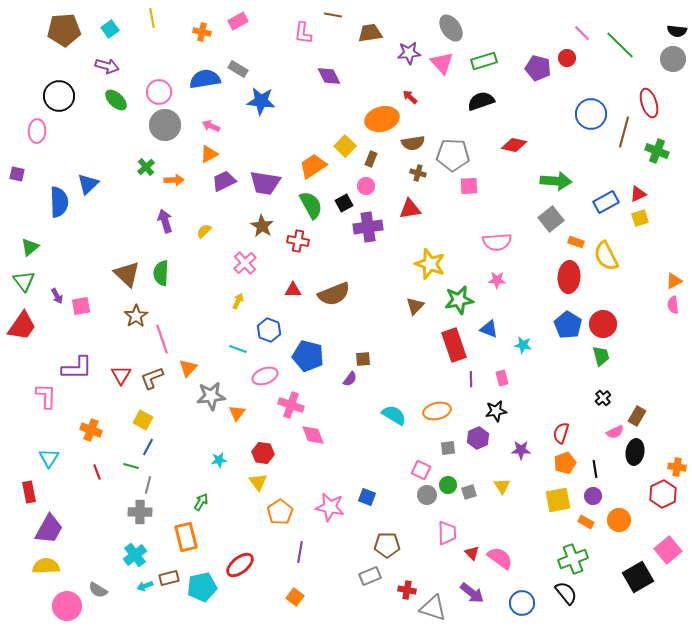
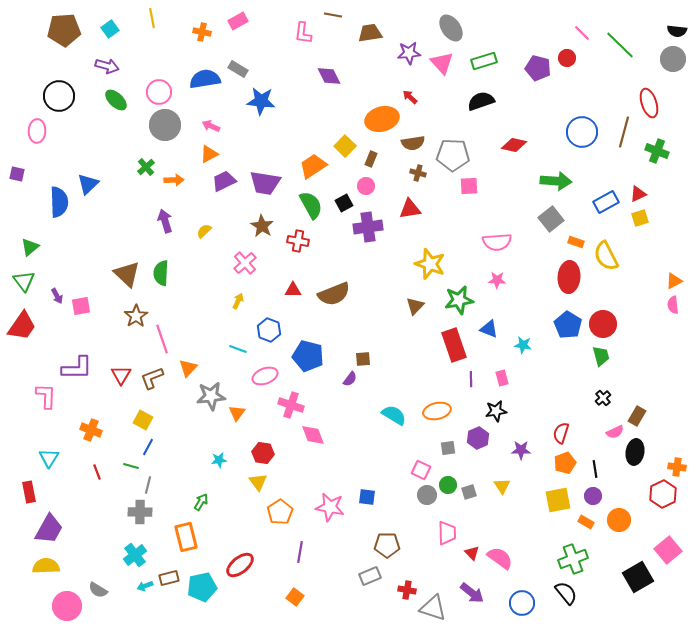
blue circle at (591, 114): moved 9 px left, 18 px down
blue square at (367, 497): rotated 12 degrees counterclockwise
